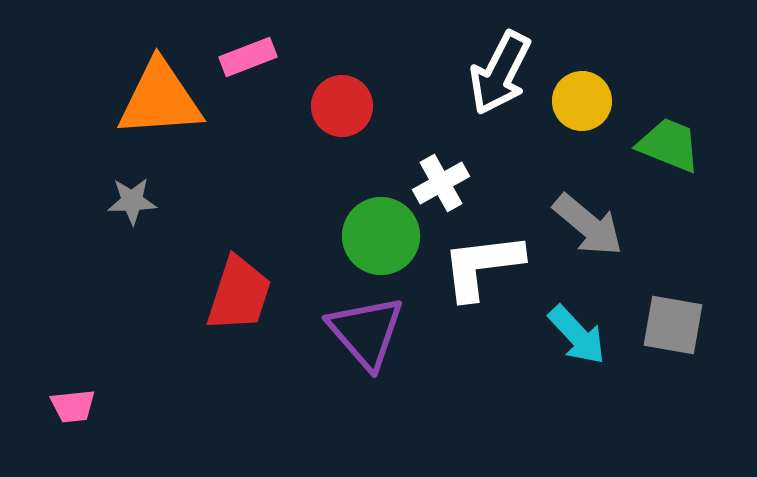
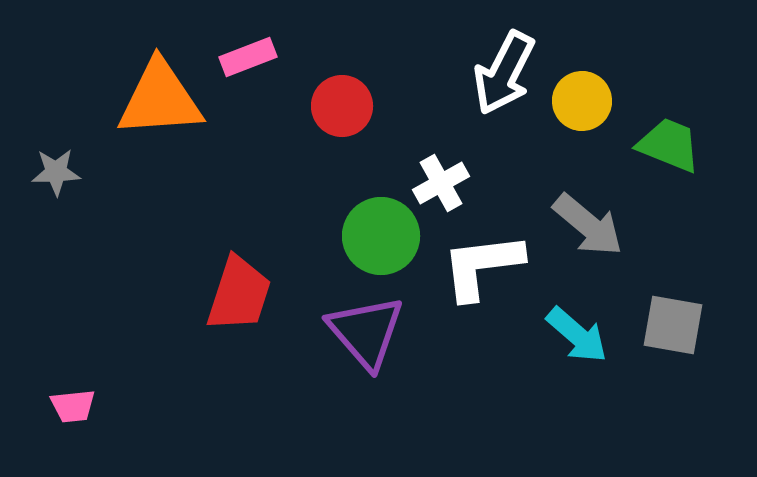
white arrow: moved 4 px right
gray star: moved 76 px left, 29 px up
cyan arrow: rotated 6 degrees counterclockwise
